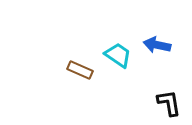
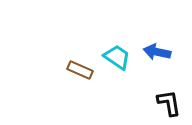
blue arrow: moved 7 px down
cyan trapezoid: moved 1 px left, 2 px down
